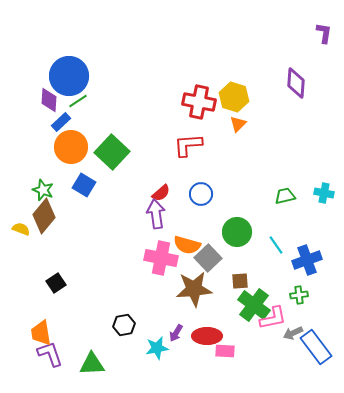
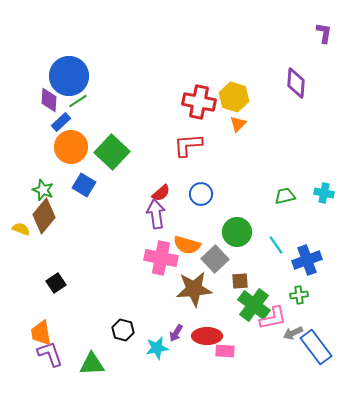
gray square at (208, 258): moved 7 px right, 1 px down
black hexagon at (124, 325): moved 1 px left, 5 px down; rotated 25 degrees clockwise
